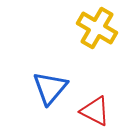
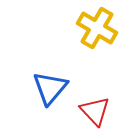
red triangle: rotated 20 degrees clockwise
